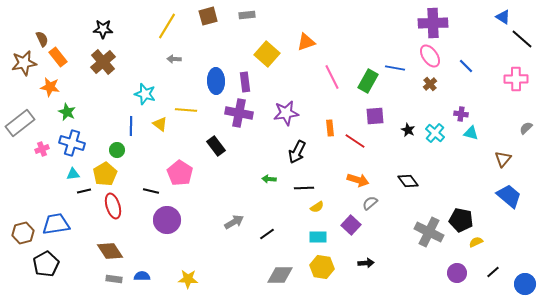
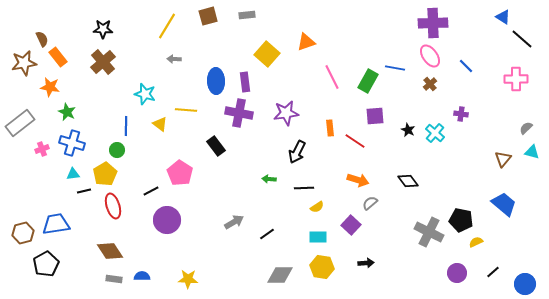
blue line at (131, 126): moved 5 px left
cyan triangle at (471, 133): moved 61 px right, 19 px down
black line at (151, 191): rotated 42 degrees counterclockwise
blue trapezoid at (509, 196): moved 5 px left, 8 px down
